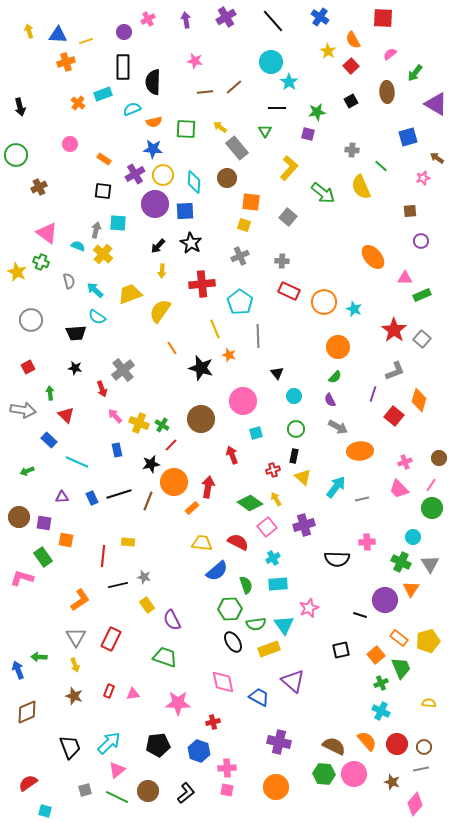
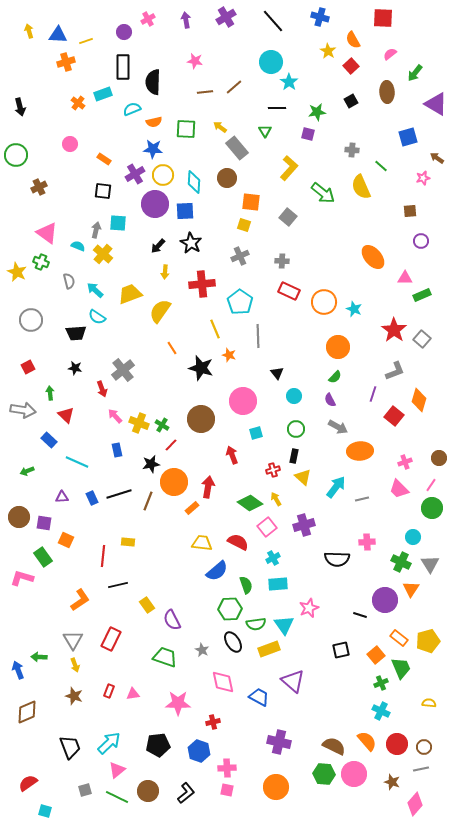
blue cross at (320, 17): rotated 18 degrees counterclockwise
yellow arrow at (162, 271): moved 3 px right, 1 px down
orange square at (66, 540): rotated 14 degrees clockwise
gray star at (144, 577): moved 58 px right, 73 px down; rotated 16 degrees clockwise
gray triangle at (76, 637): moved 3 px left, 3 px down
